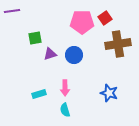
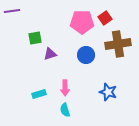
blue circle: moved 12 px right
blue star: moved 1 px left, 1 px up
